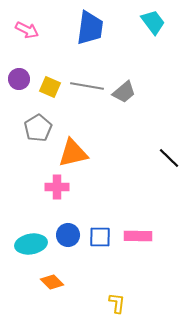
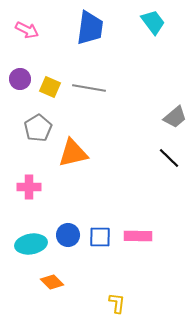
purple circle: moved 1 px right
gray line: moved 2 px right, 2 px down
gray trapezoid: moved 51 px right, 25 px down
pink cross: moved 28 px left
